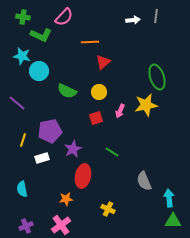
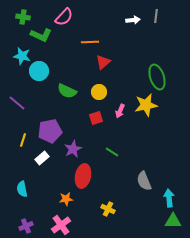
white rectangle: rotated 24 degrees counterclockwise
